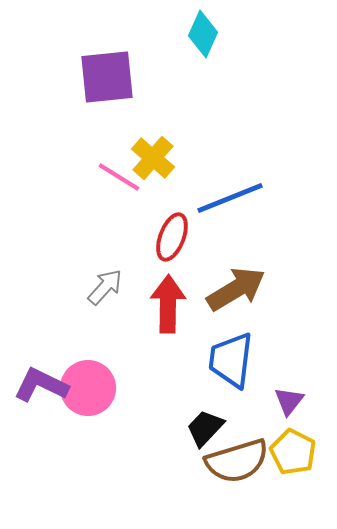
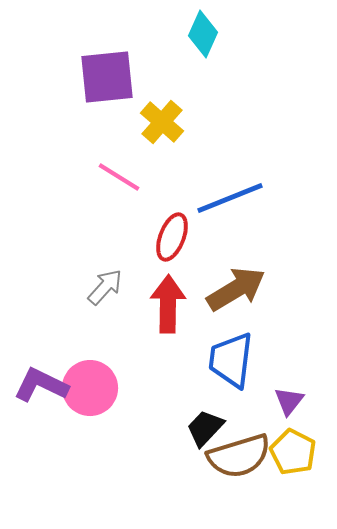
yellow cross: moved 9 px right, 36 px up
pink circle: moved 2 px right
brown semicircle: moved 2 px right, 5 px up
